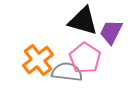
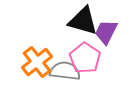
purple trapezoid: moved 5 px left
orange cross: moved 1 px left, 2 px down
gray semicircle: moved 2 px left, 1 px up
